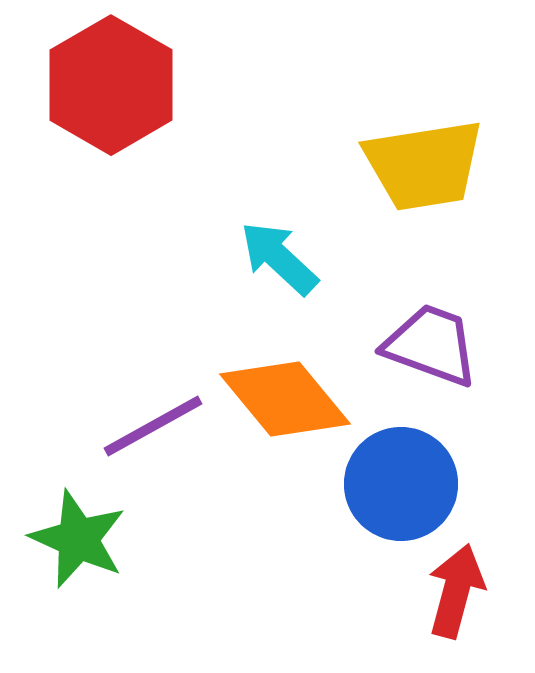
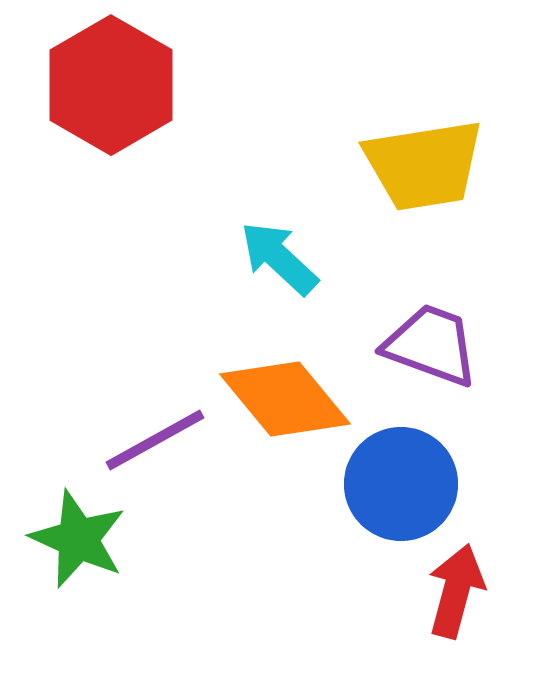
purple line: moved 2 px right, 14 px down
